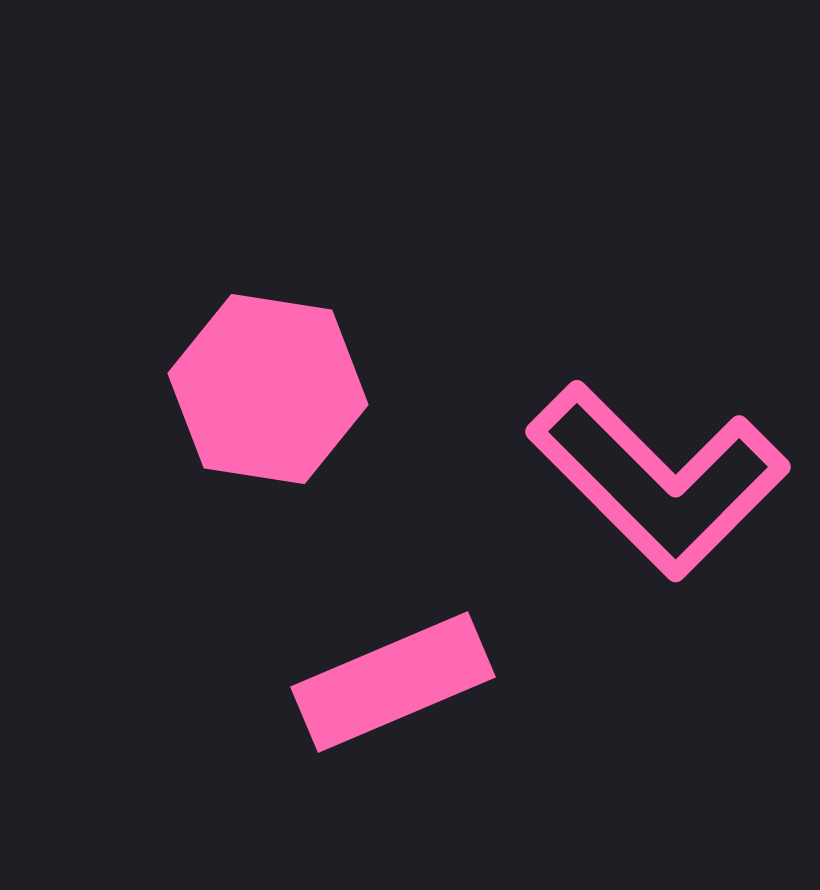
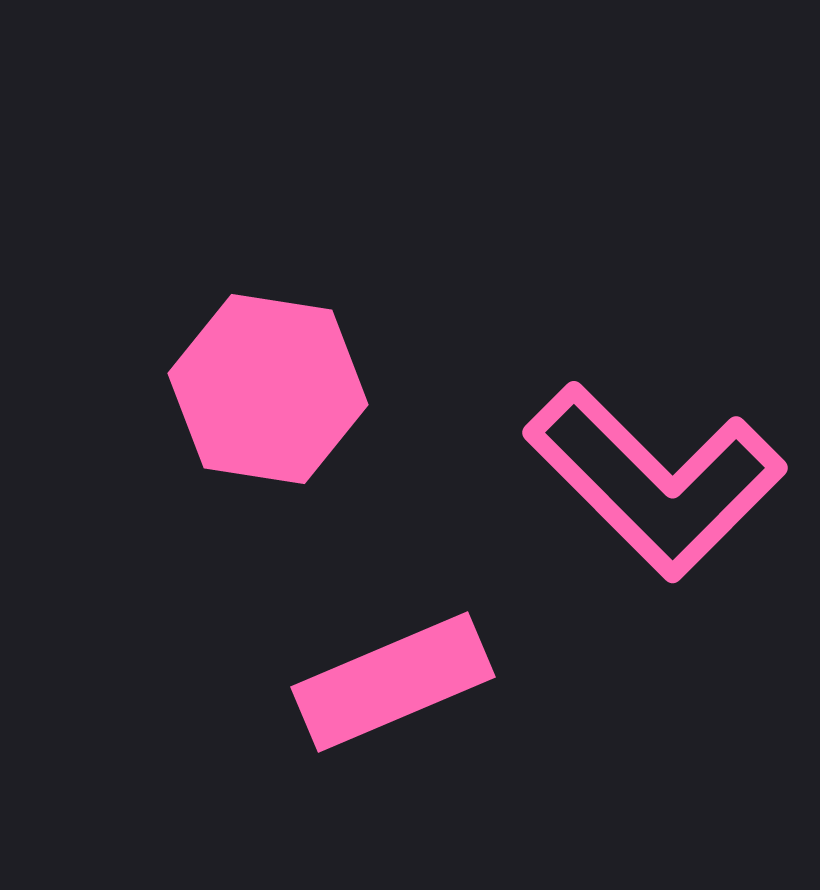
pink L-shape: moved 3 px left, 1 px down
